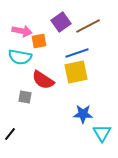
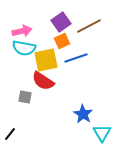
brown line: moved 1 px right
pink arrow: rotated 24 degrees counterclockwise
orange square: moved 23 px right; rotated 14 degrees counterclockwise
blue line: moved 1 px left, 5 px down
cyan semicircle: moved 4 px right, 9 px up
yellow square: moved 30 px left, 12 px up
red semicircle: moved 1 px down
blue star: rotated 30 degrees clockwise
